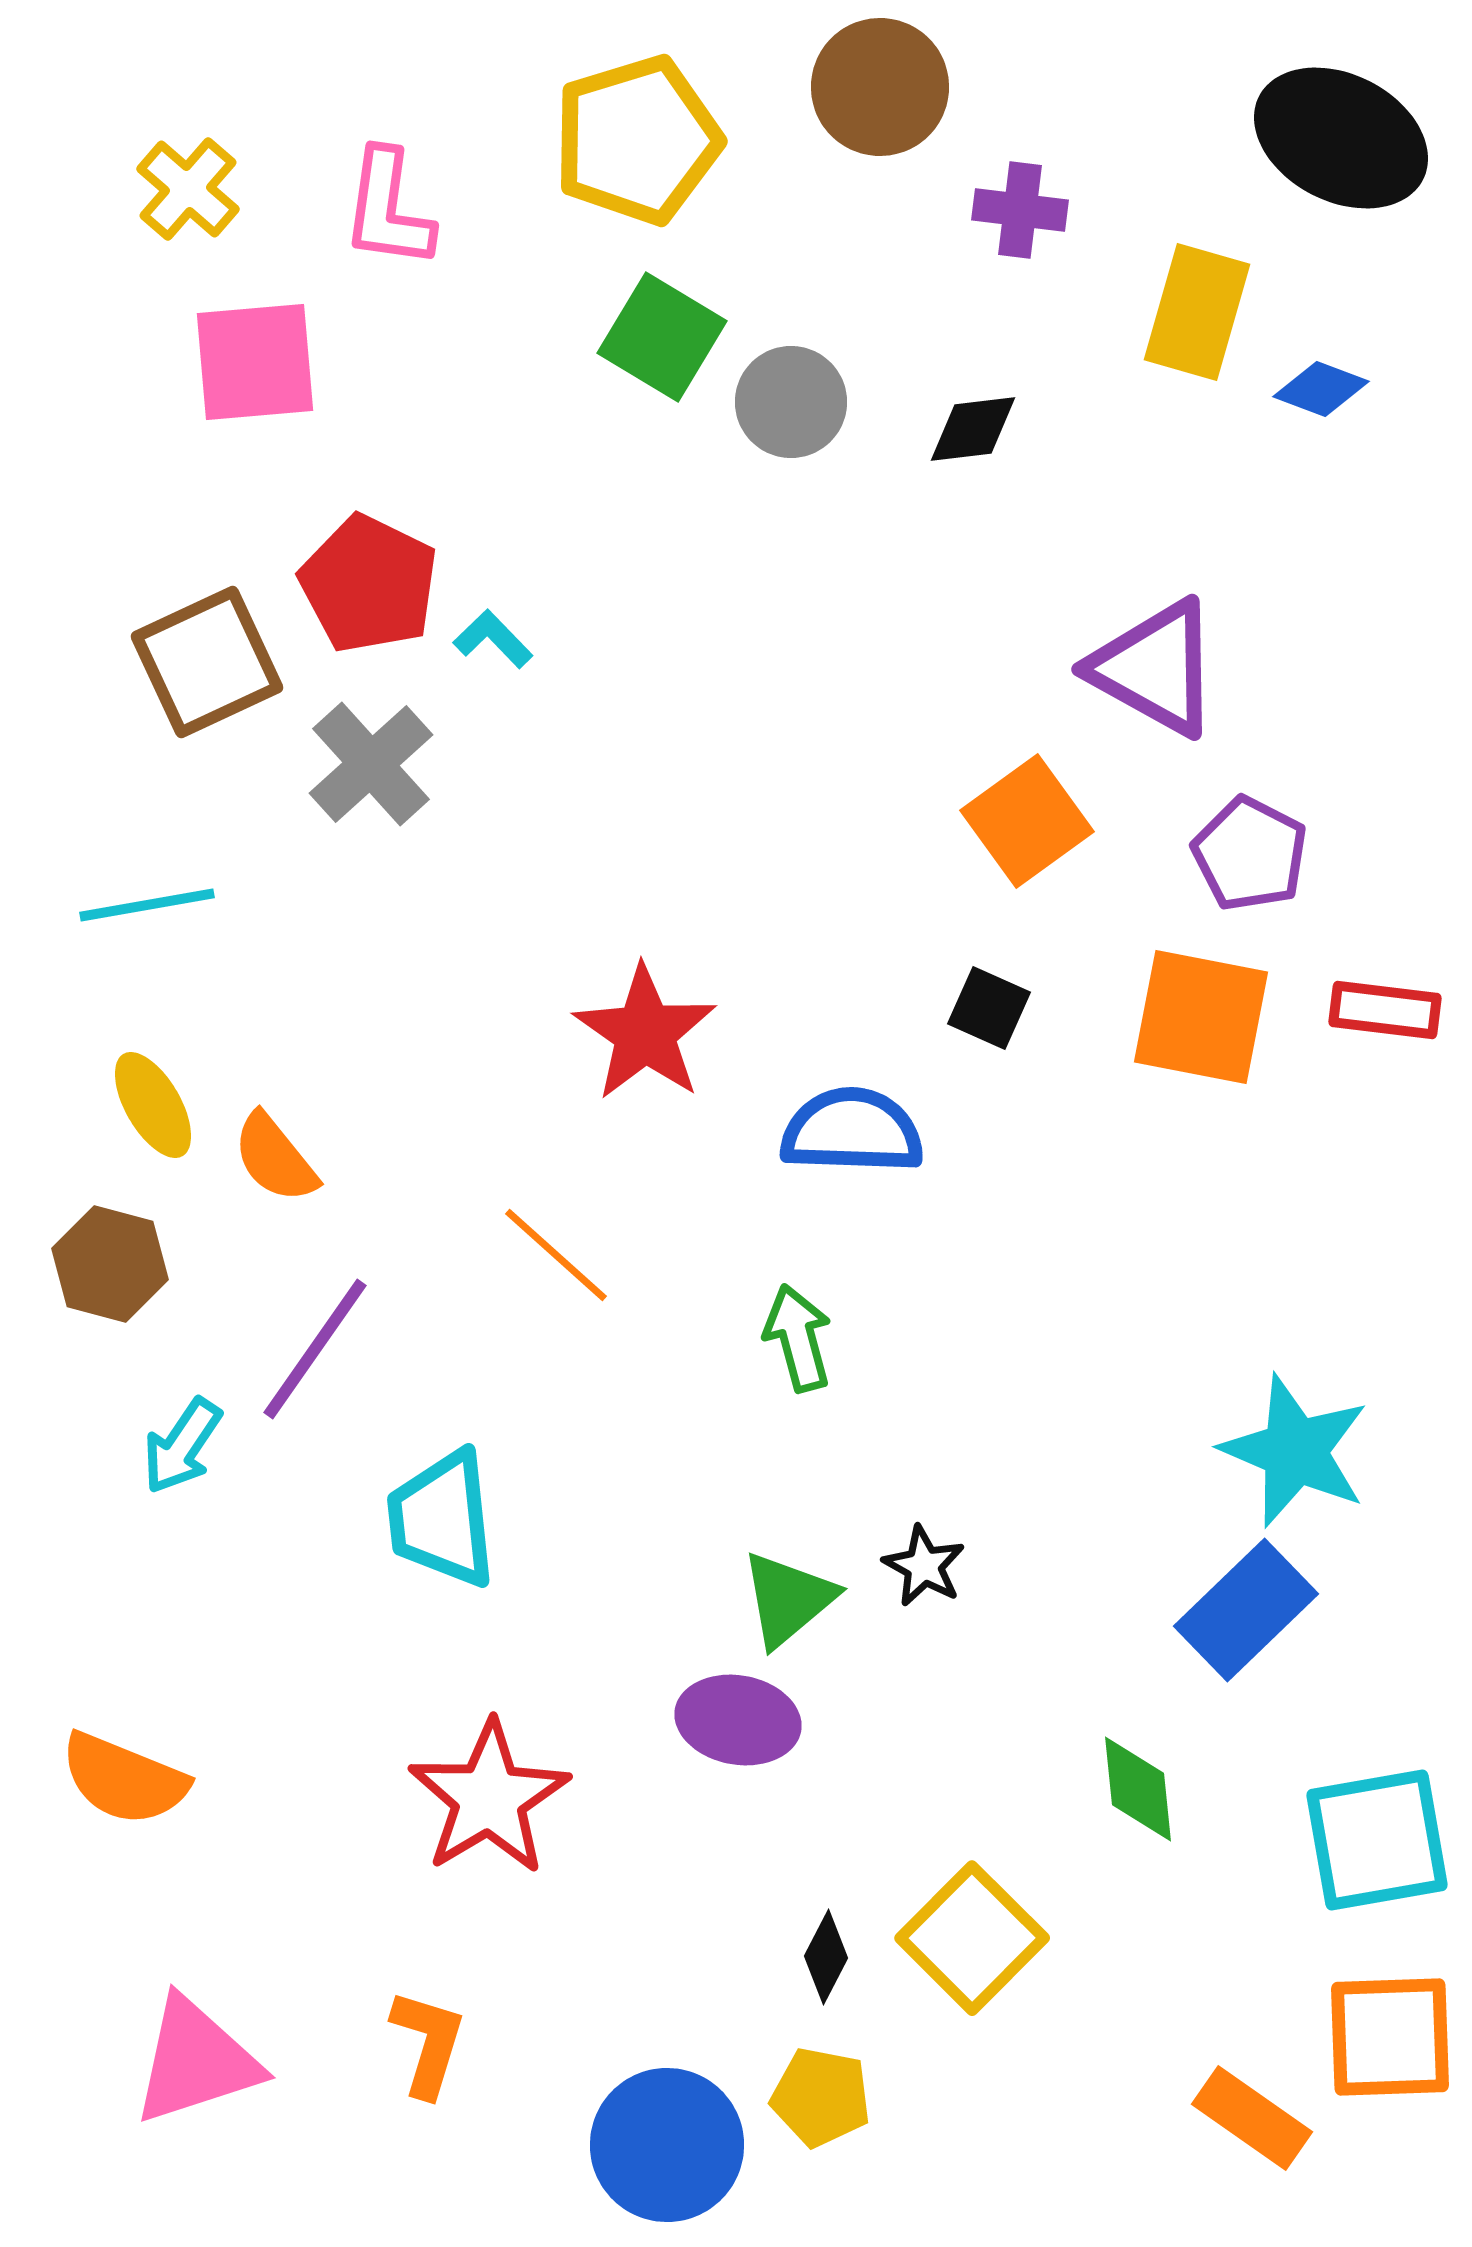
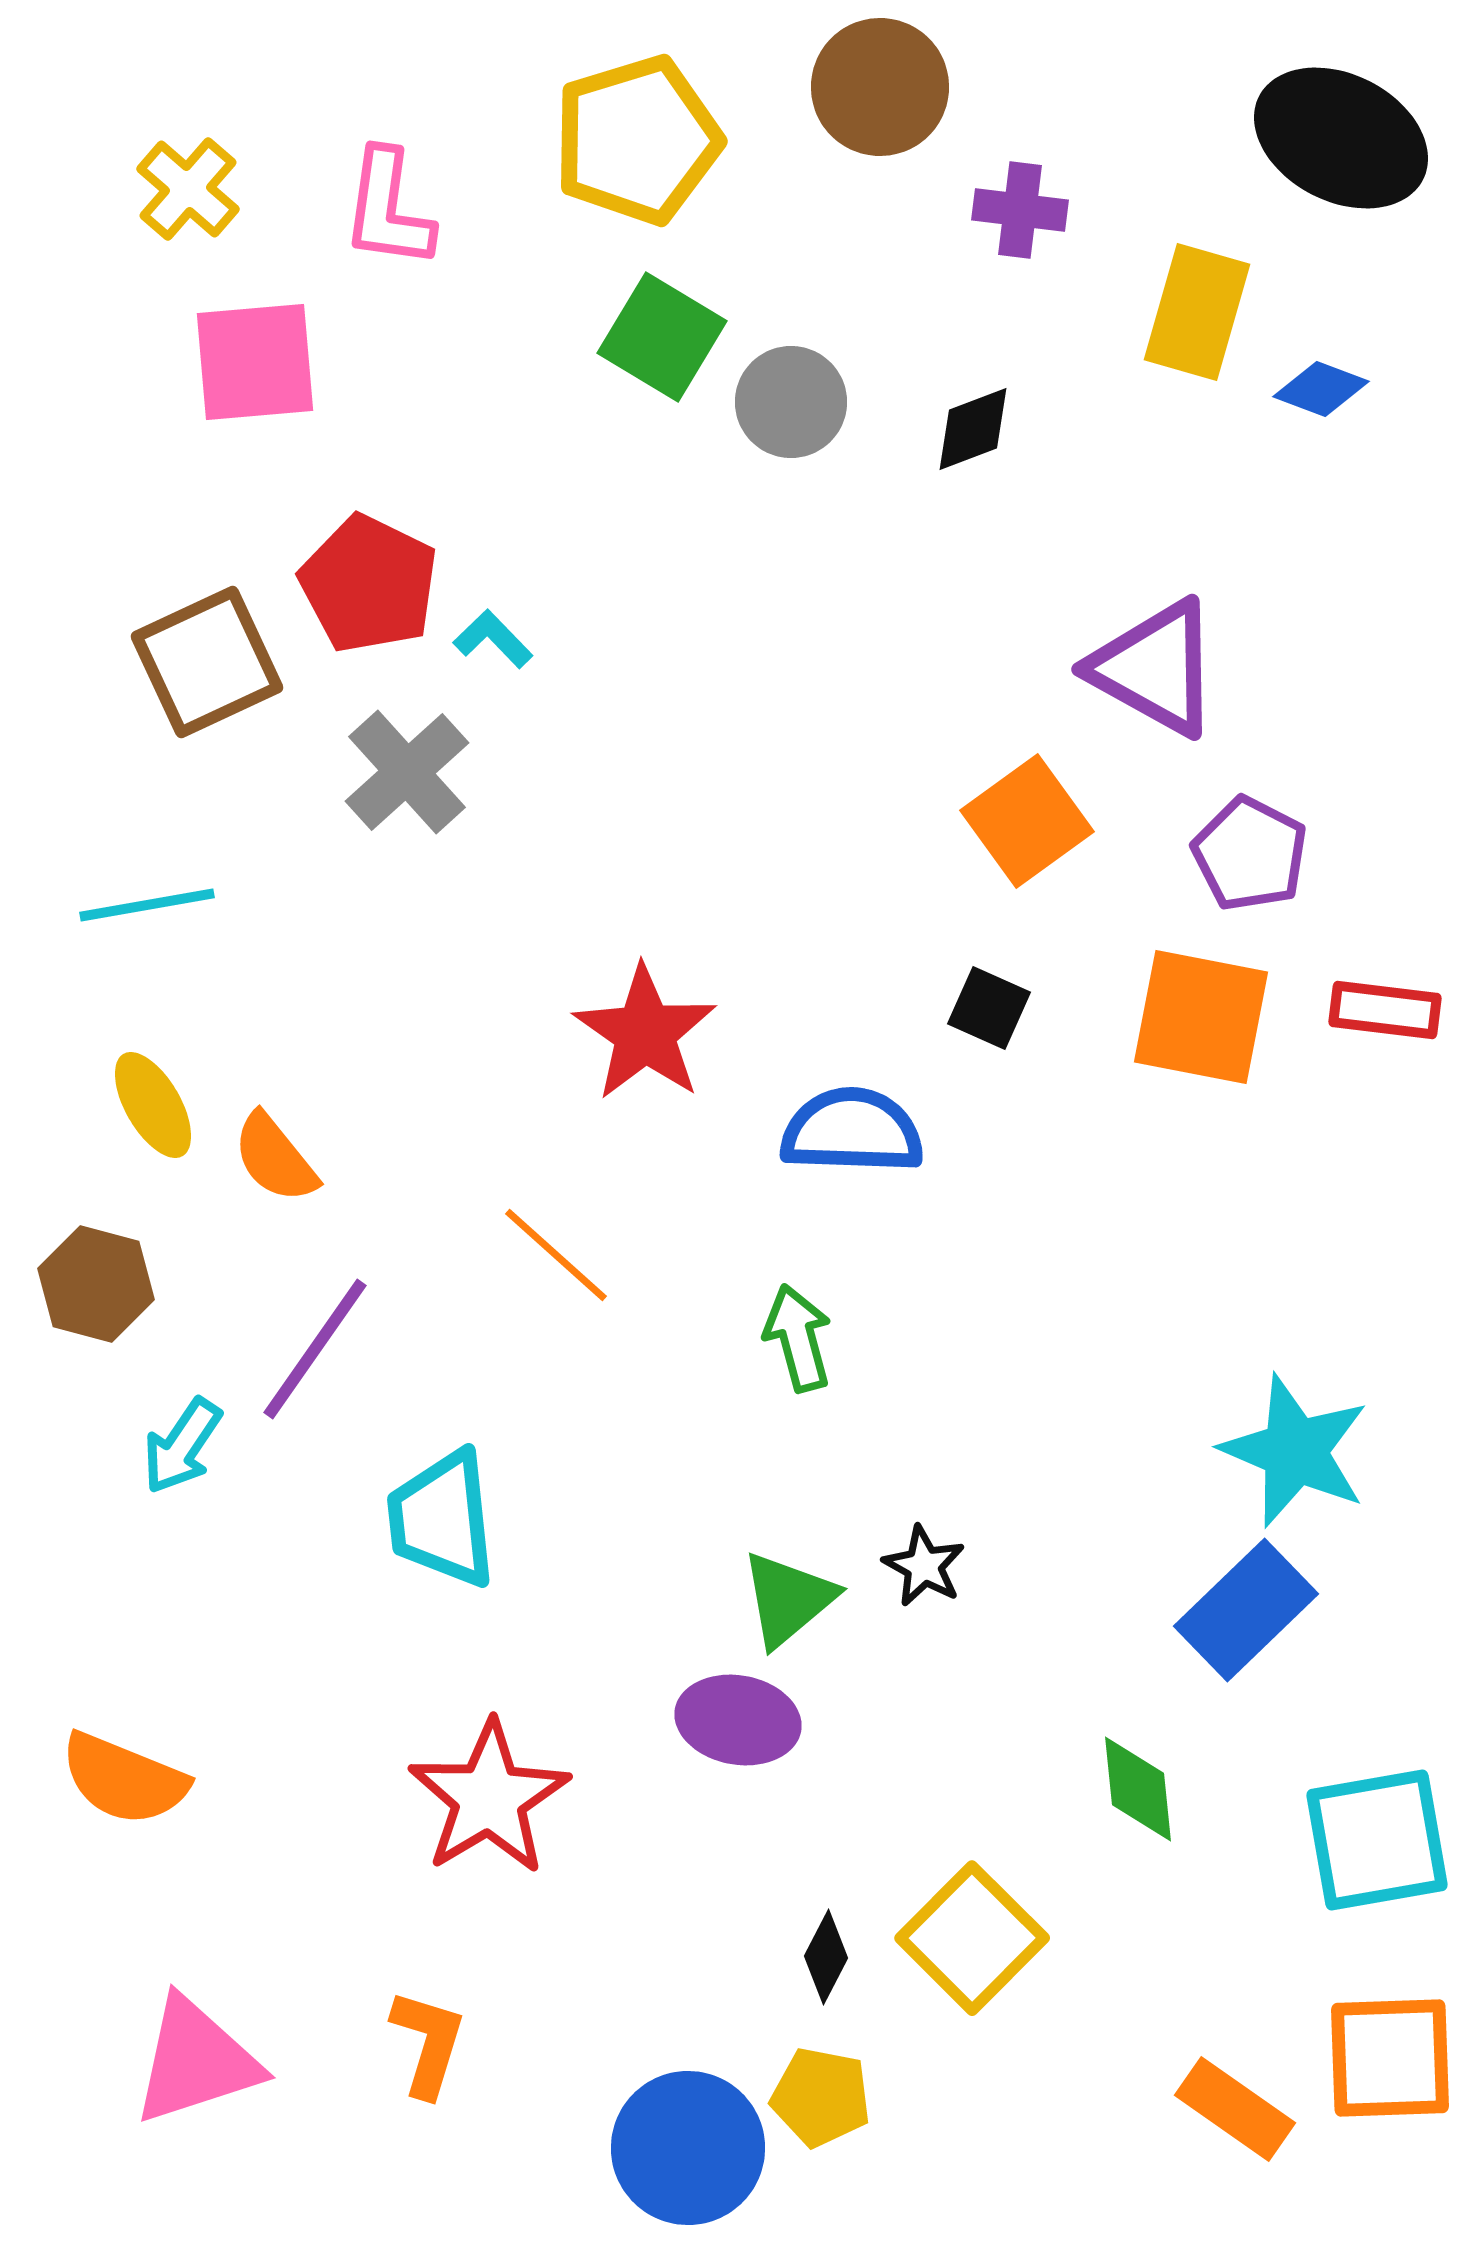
black diamond at (973, 429): rotated 14 degrees counterclockwise
gray cross at (371, 764): moved 36 px right, 8 px down
brown hexagon at (110, 1264): moved 14 px left, 20 px down
orange square at (1390, 2037): moved 21 px down
orange rectangle at (1252, 2118): moved 17 px left, 9 px up
blue circle at (667, 2145): moved 21 px right, 3 px down
